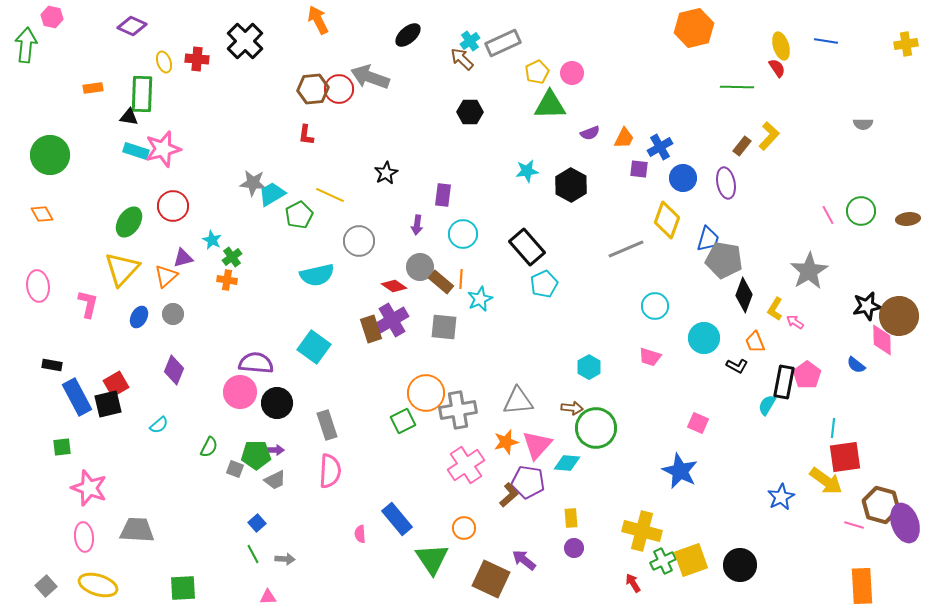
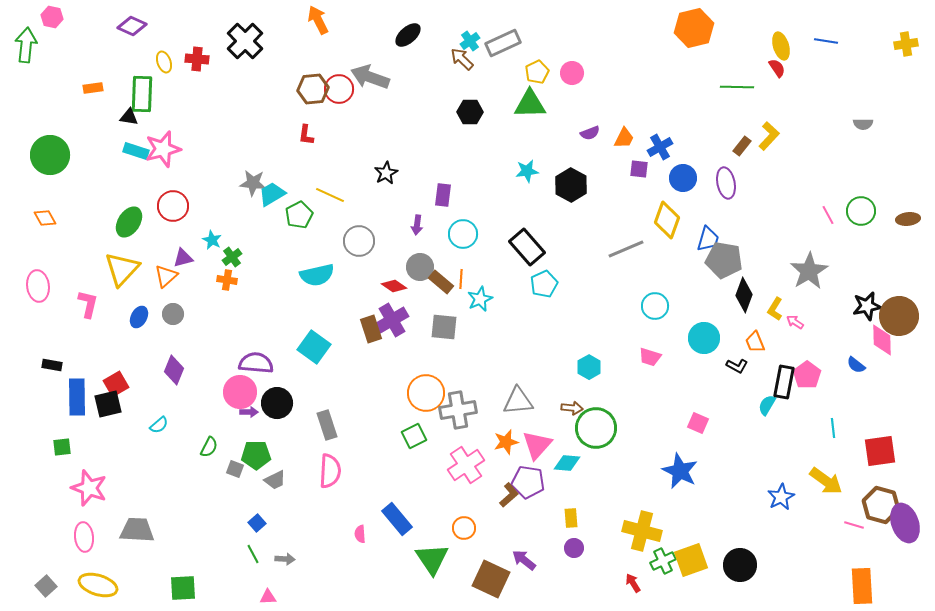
green triangle at (550, 105): moved 20 px left, 1 px up
orange diamond at (42, 214): moved 3 px right, 4 px down
blue rectangle at (77, 397): rotated 27 degrees clockwise
green square at (403, 421): moved 11 px right, 15 px down
cyan line at (833, 428): rotated 12 degrees counterclockwise
purple arrow at (275, 450): moved 26 px left, 38 px up
red square at (845, 457): moved 35 px right, 6 px up
